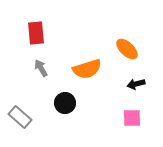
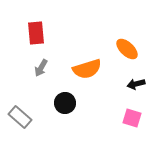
gray arrow: rotated 120 degrees counterclockwise
pink square: rotated 18 degrees clockwise
